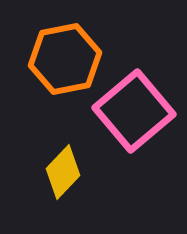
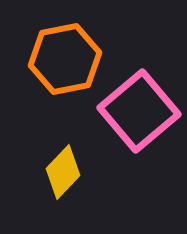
pink square: moved 5 px right
